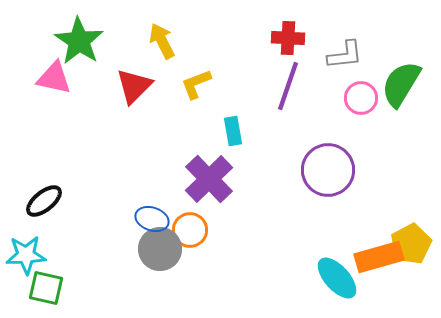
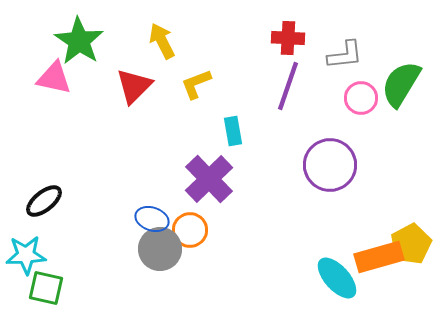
purple circle: moved 2 px right, 5 px up
